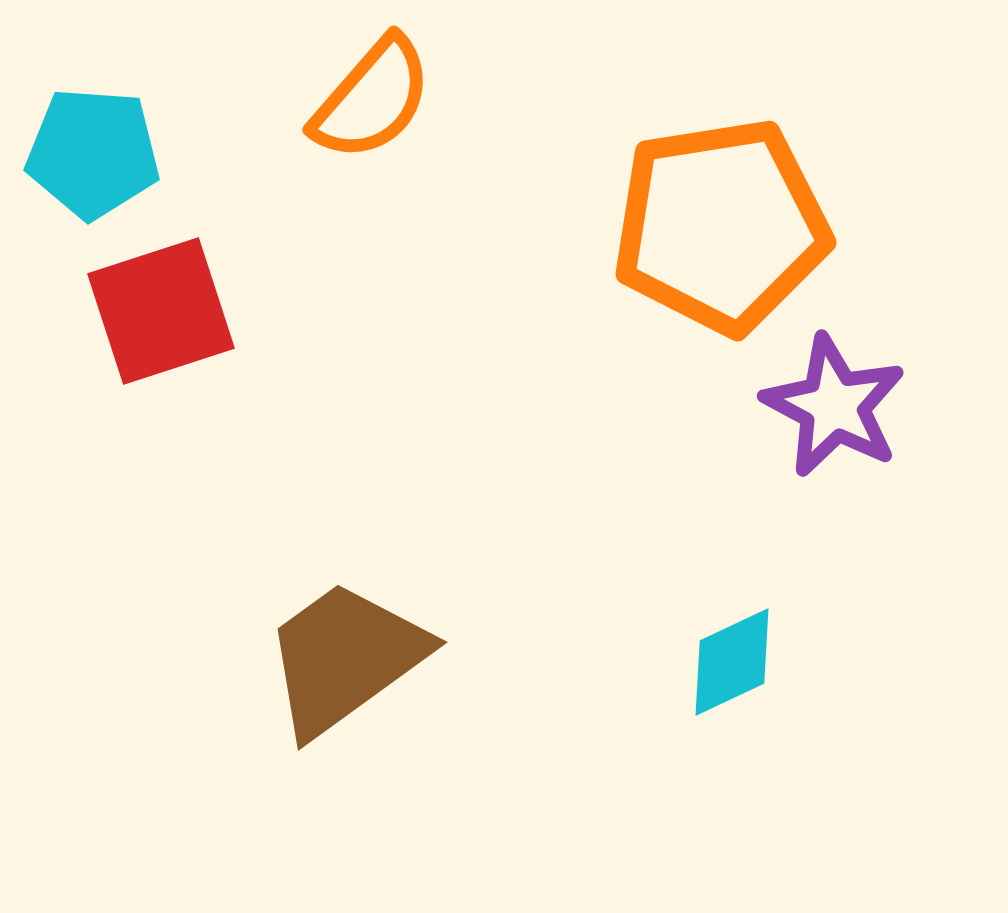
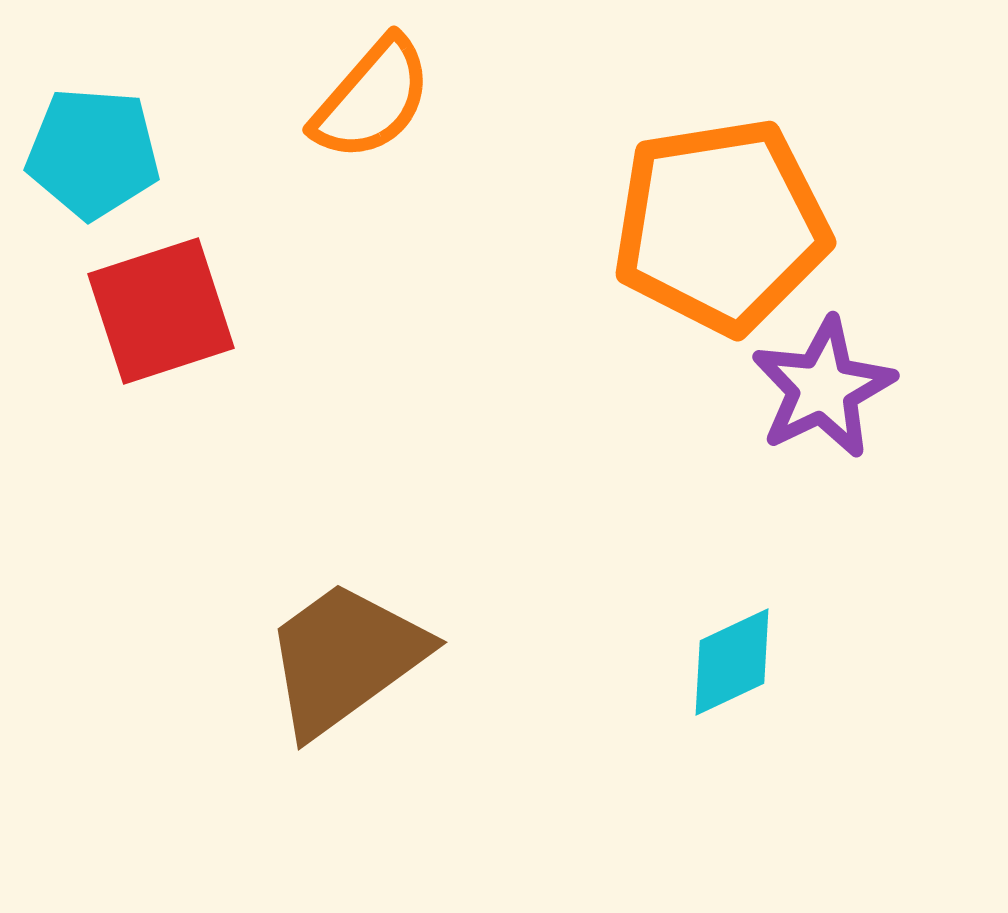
purple star: moved 11 px left, 18 px up; rotated 18 degrees clockwise
